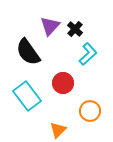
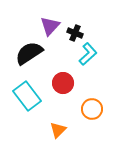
black cross: moved 4 px down; rotated 21 degrees counterclockwise
black semicircle: moved 1 px right, 1 px down; rotated 92 degrees clockwise
orange circle: moved 2 px right, 2 px up
